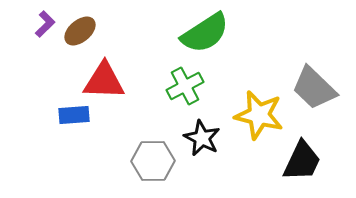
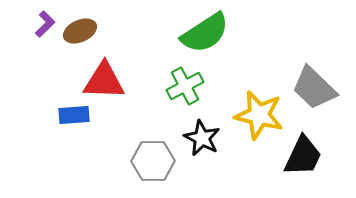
brown ellipse: rotated 16 degrees clockwise
black trapezoid: moved 1 px right, 5 px up
